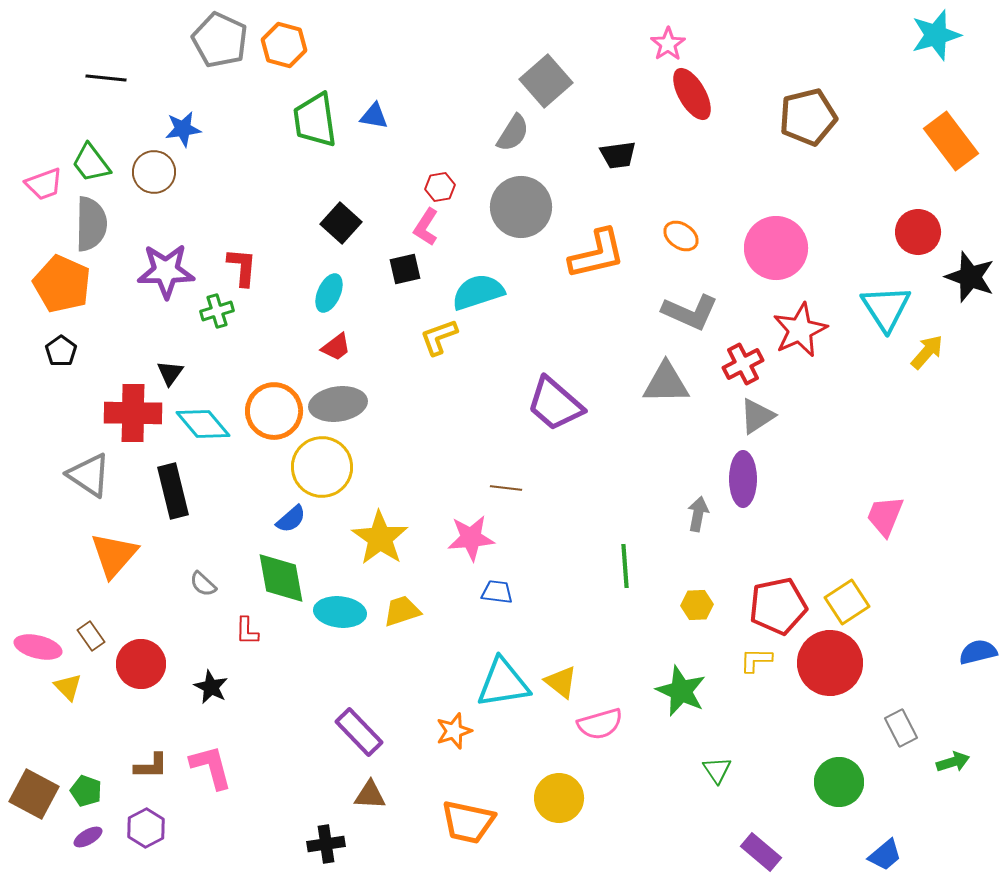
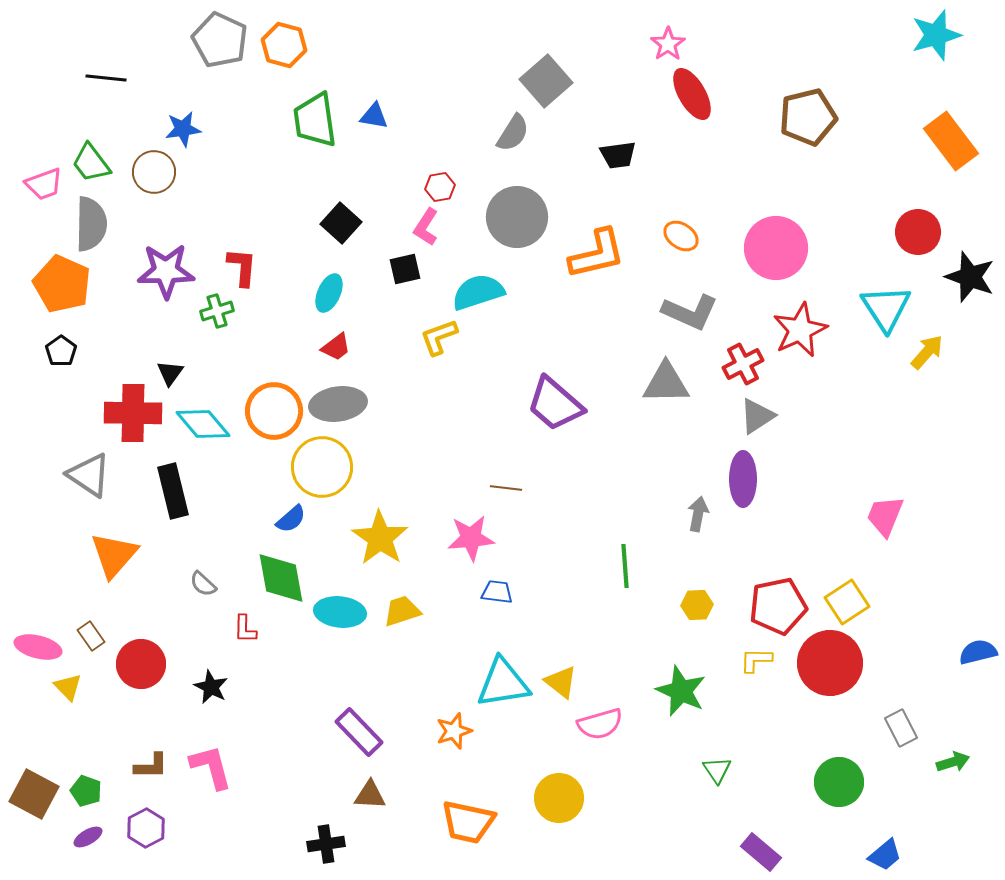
gray circle at (521, 207): moved 4 px left, 10 px down
red L-shape at (247, 631): moved 2 px left, 2 px up
